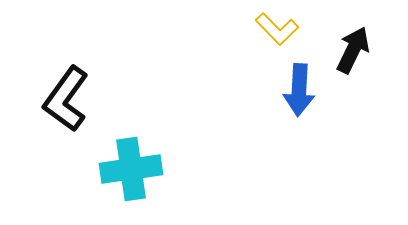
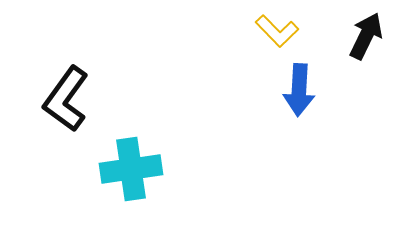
yellow L-shape: moved 2 px down
black arrow: moved 13 px right, 14 px up
